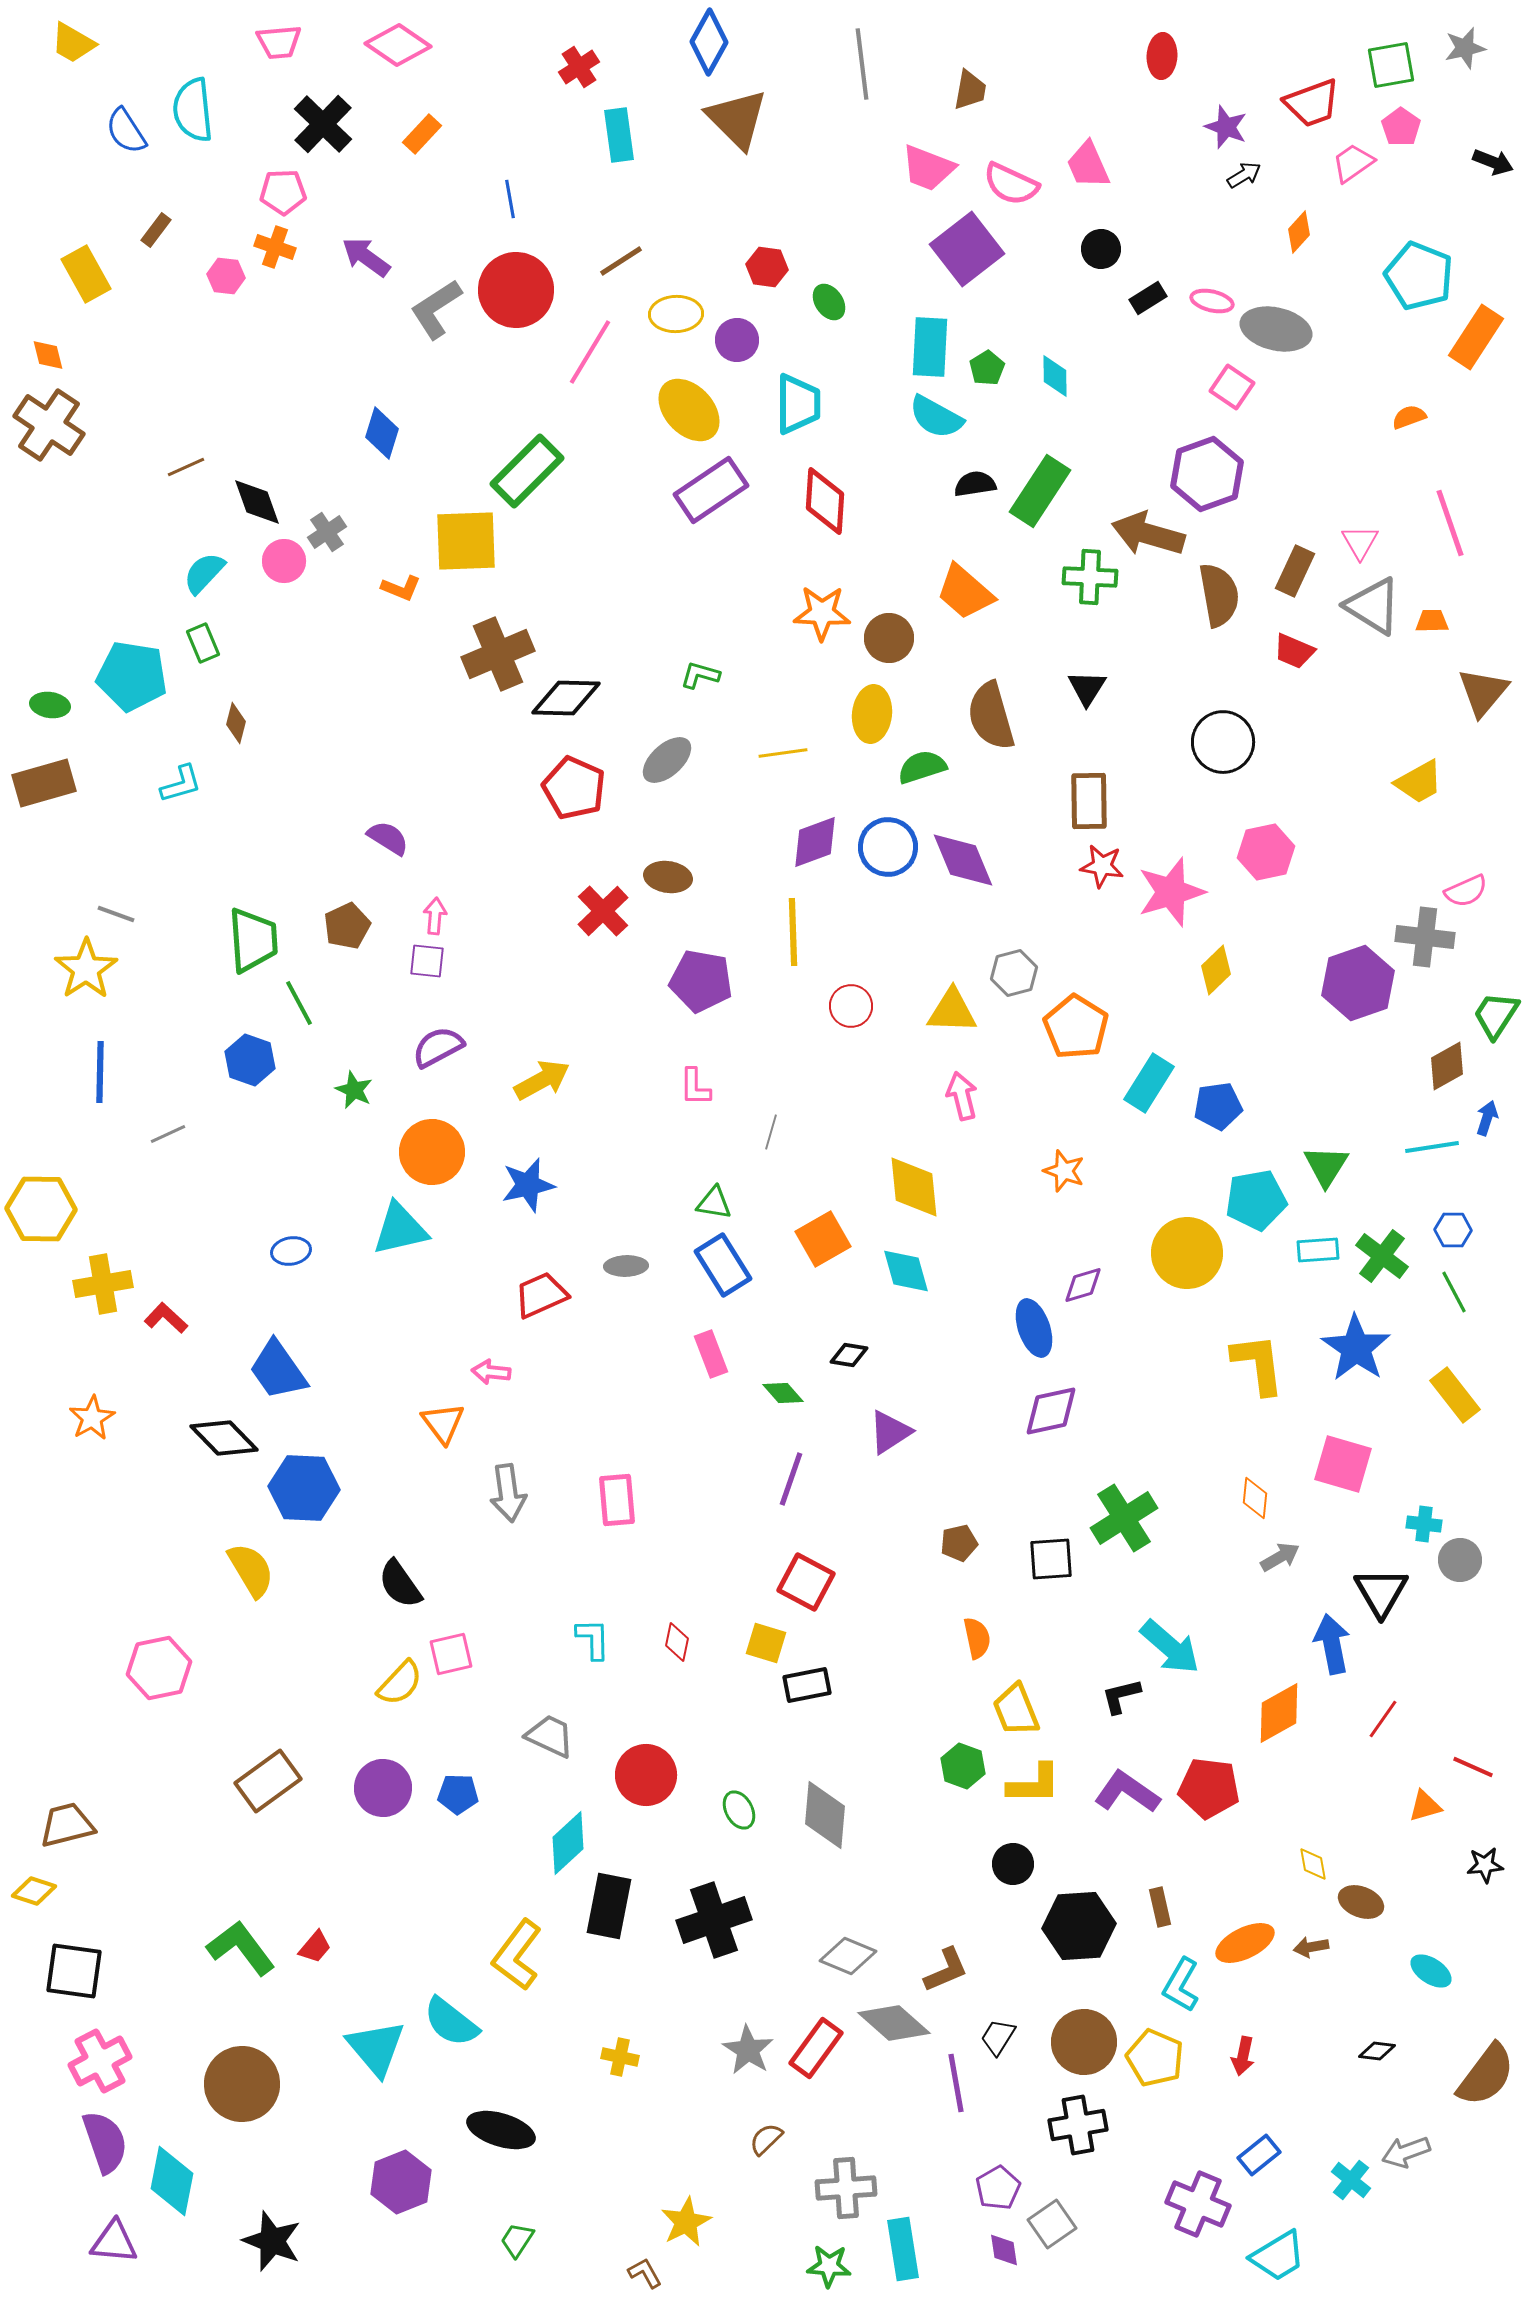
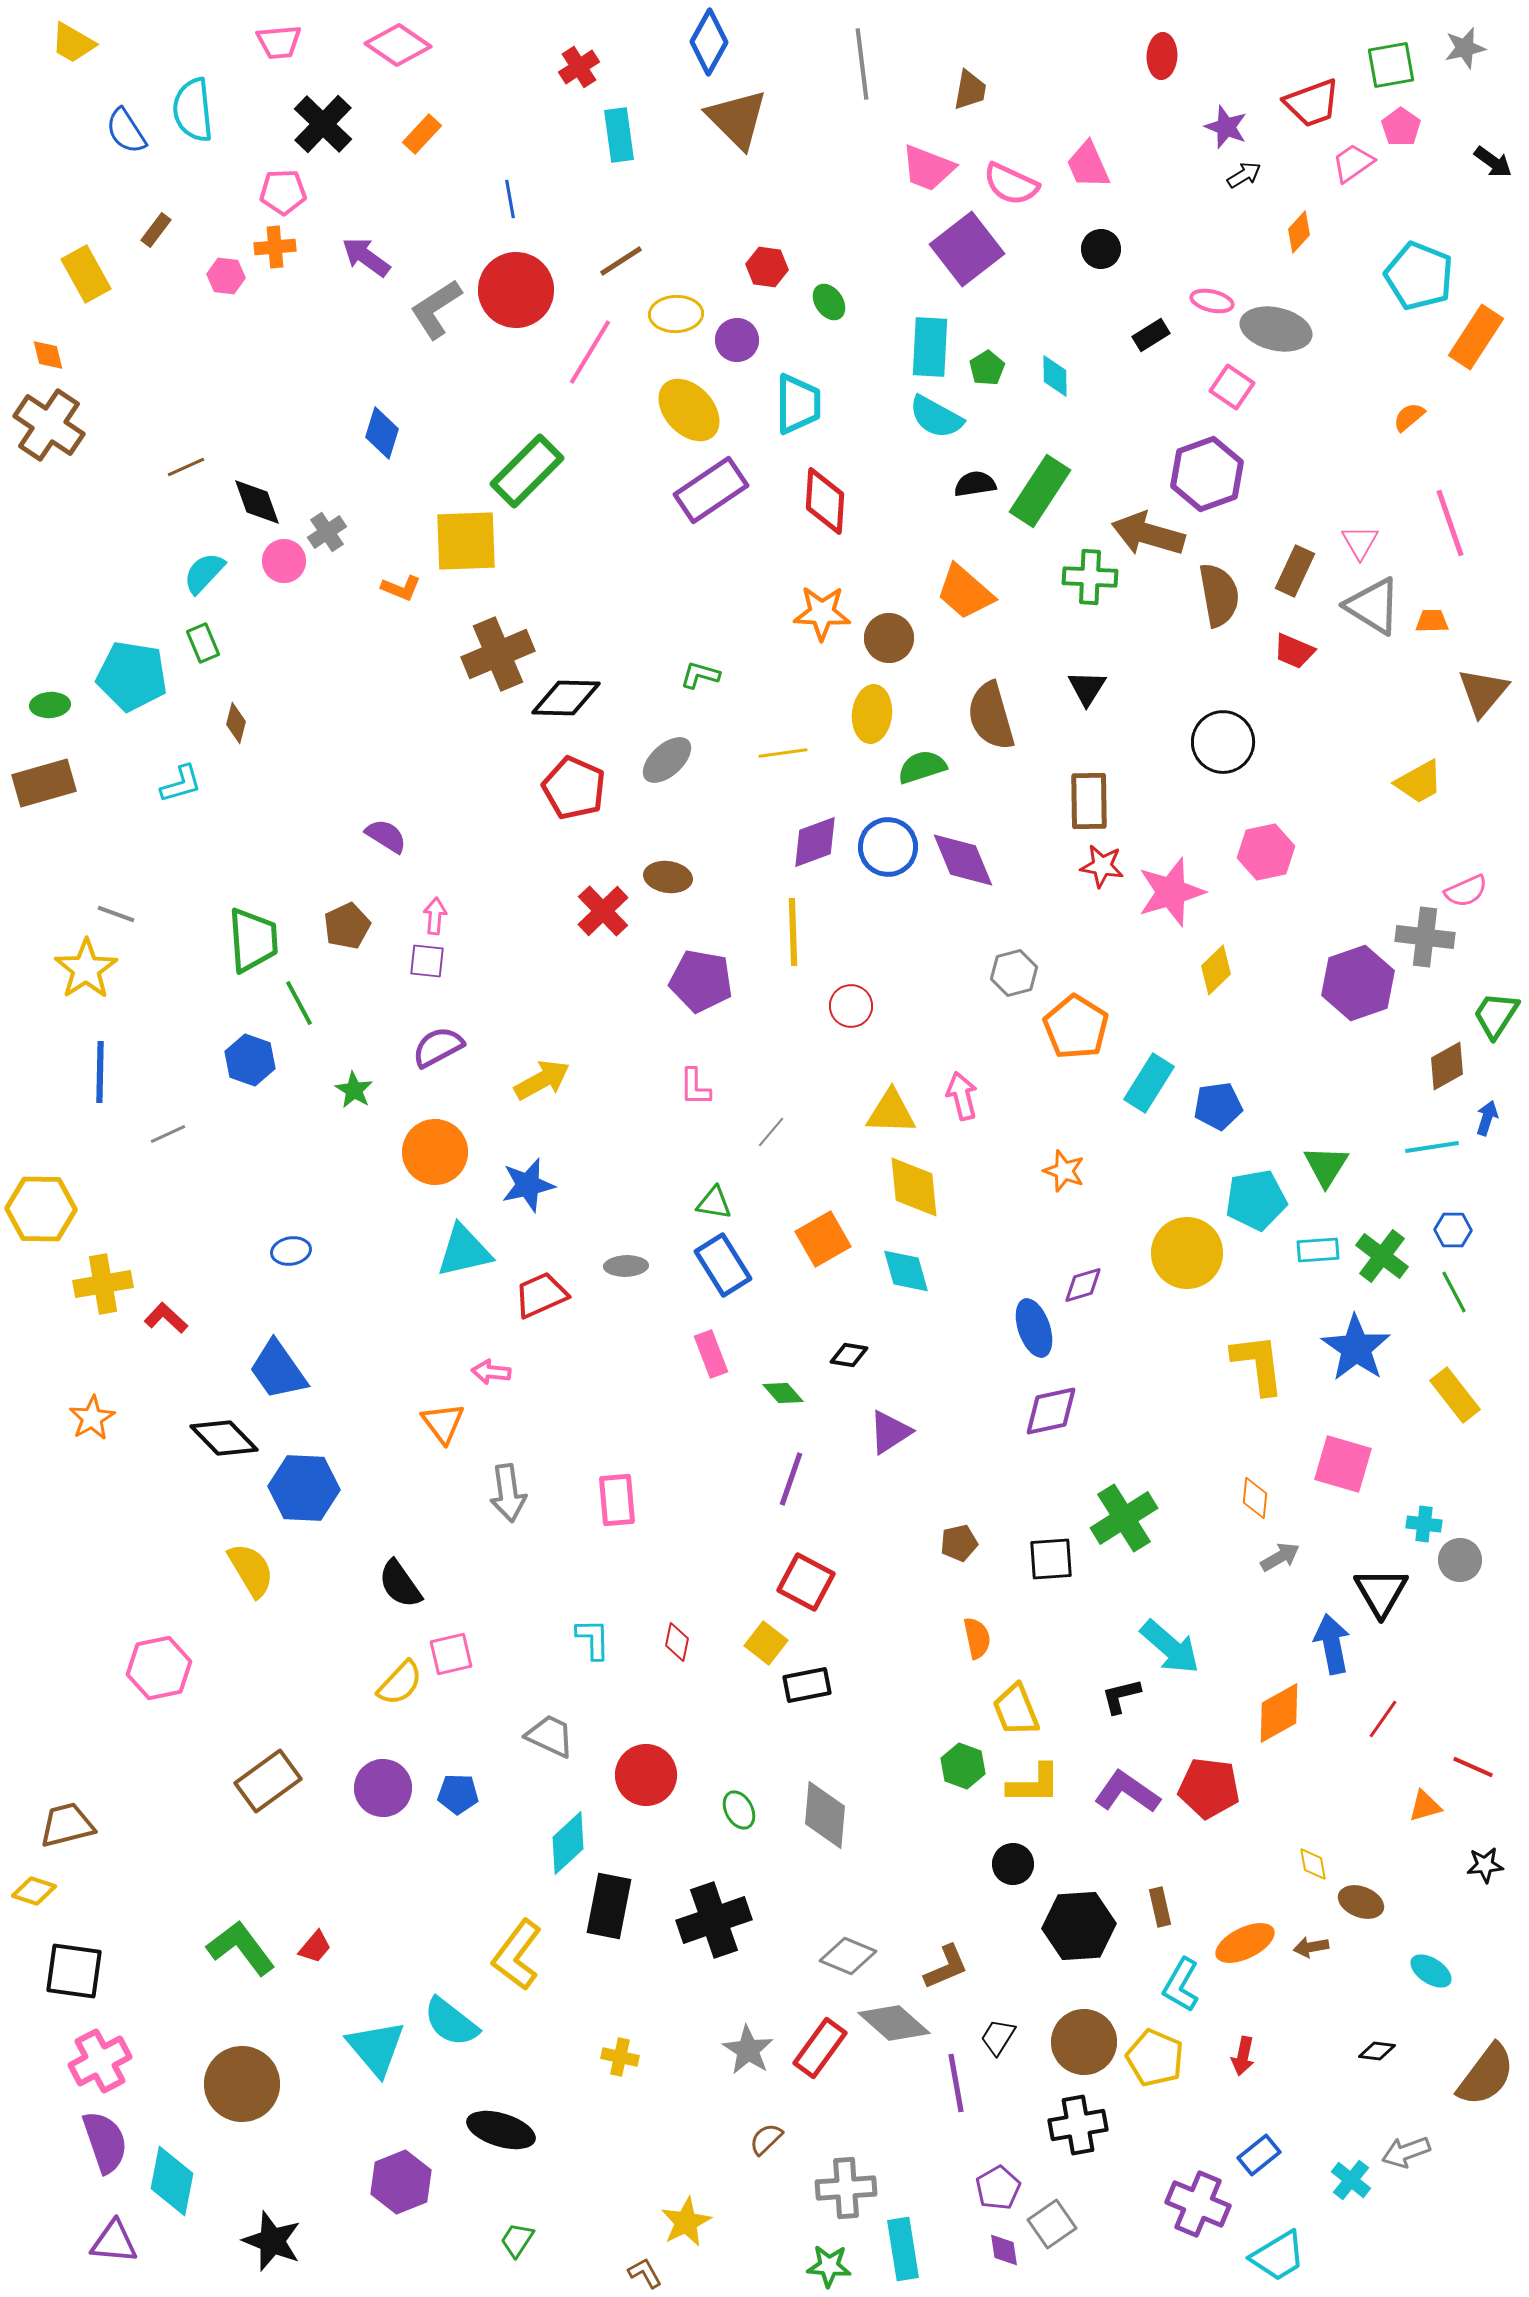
black arrow at (1493, 162): rotated 15 degrees clockwise
orange cross at (275, 247): rotated 24 degrees counterclockwise
black rectangle at (1148, 298): moved 3 px right, 37 px down
orange semicircle at (1409, 417): rotated 20 degrees counterclockwise
green ellipse at (50, 705): rotated 12 degrees counterclockwise
purple semicircle at (388, 838): moved 2 px left, 2 px up
yellow triangle at (952, 1011): moved 61 px left, 101 px down
green star at (354, 1090): rotated 6 degrees clockwise
gray line at (771, 1132): rotated 24 degrees clockwise
orange circle at (432, 1152): moved 3 px right
cyan triangle at (400, 1229): moved 64 px right, 22 px down
yellow square at (766, 1643): rotated 21 degrees clockwise
brown L-shape at (946, 1970): moved 3 px up
red rectangle at (816, 2048): moved 4 px right
